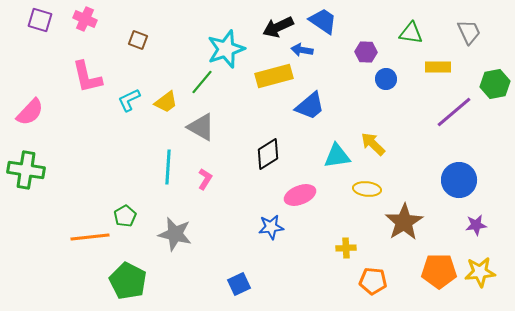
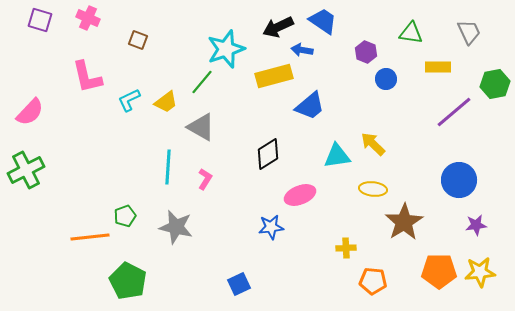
pink cross at (85, 19): moved 3 px right, 1 px up
purple hexagon at (366, 52): rotated 20 degrees clockwise
green cross at (26, 170): rotated 36 degrees counterclockwise
yellow ellipse at (367, 189): moved 6 px right
green pentagon at (125, 216): rotated 10 degrees clockwise
gray star at (175, 234): moved 1 px right, 7 px up
